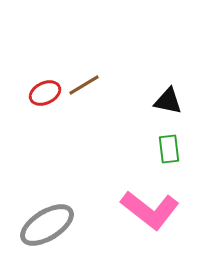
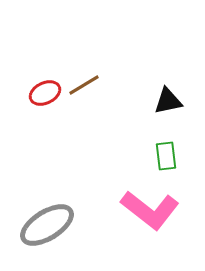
black triangle: rotated 24 degrees counterclockwise
green rectangle: moved 3 px left, 7 px down
